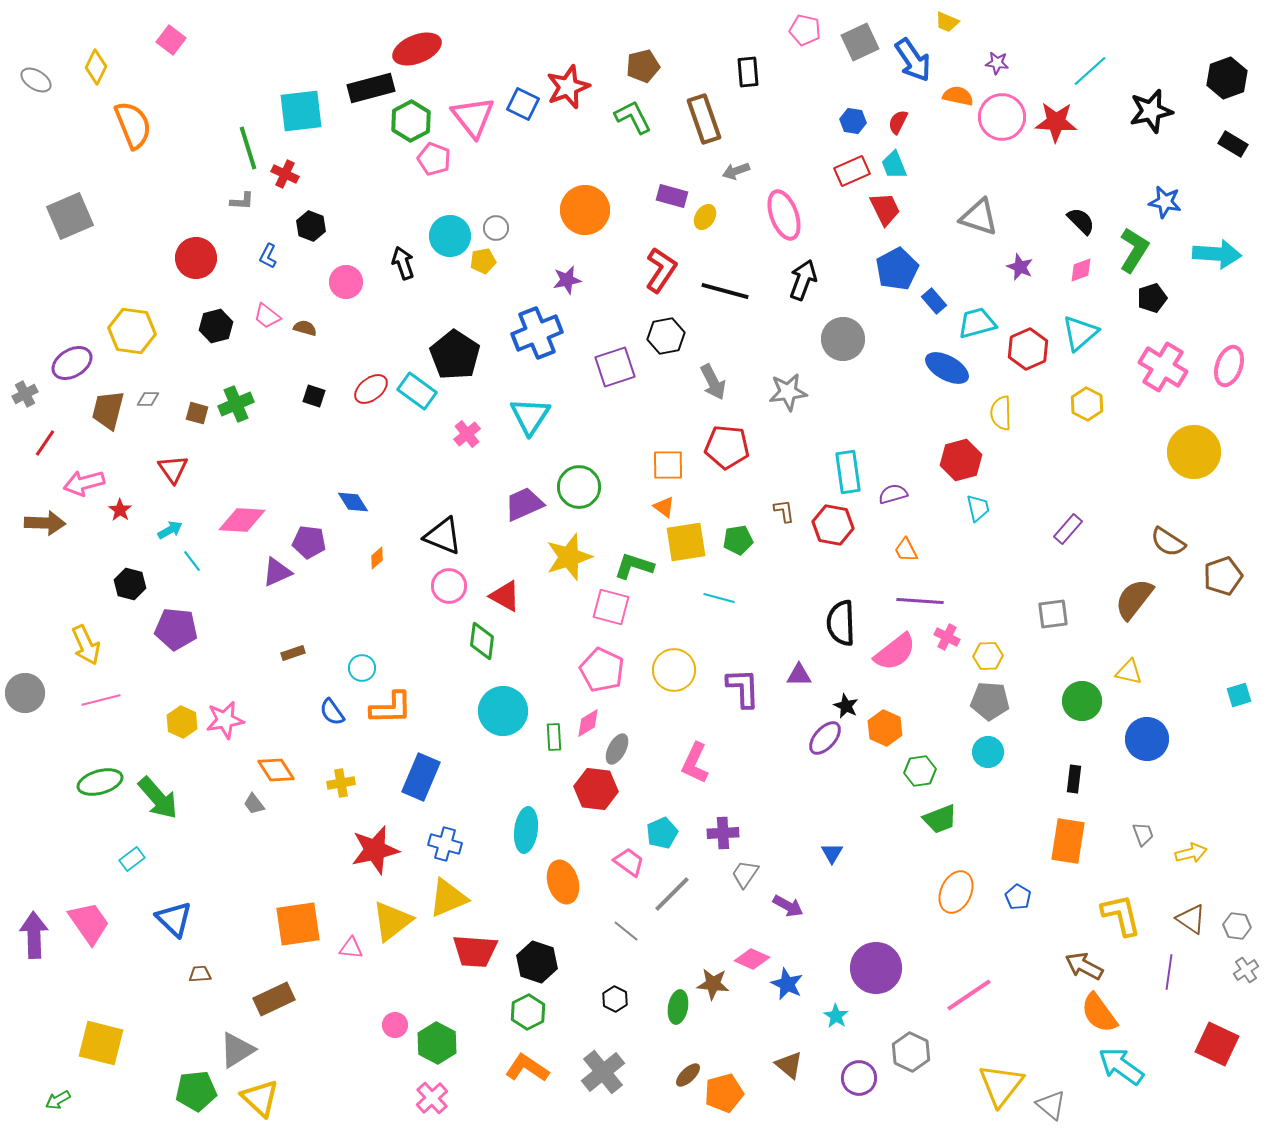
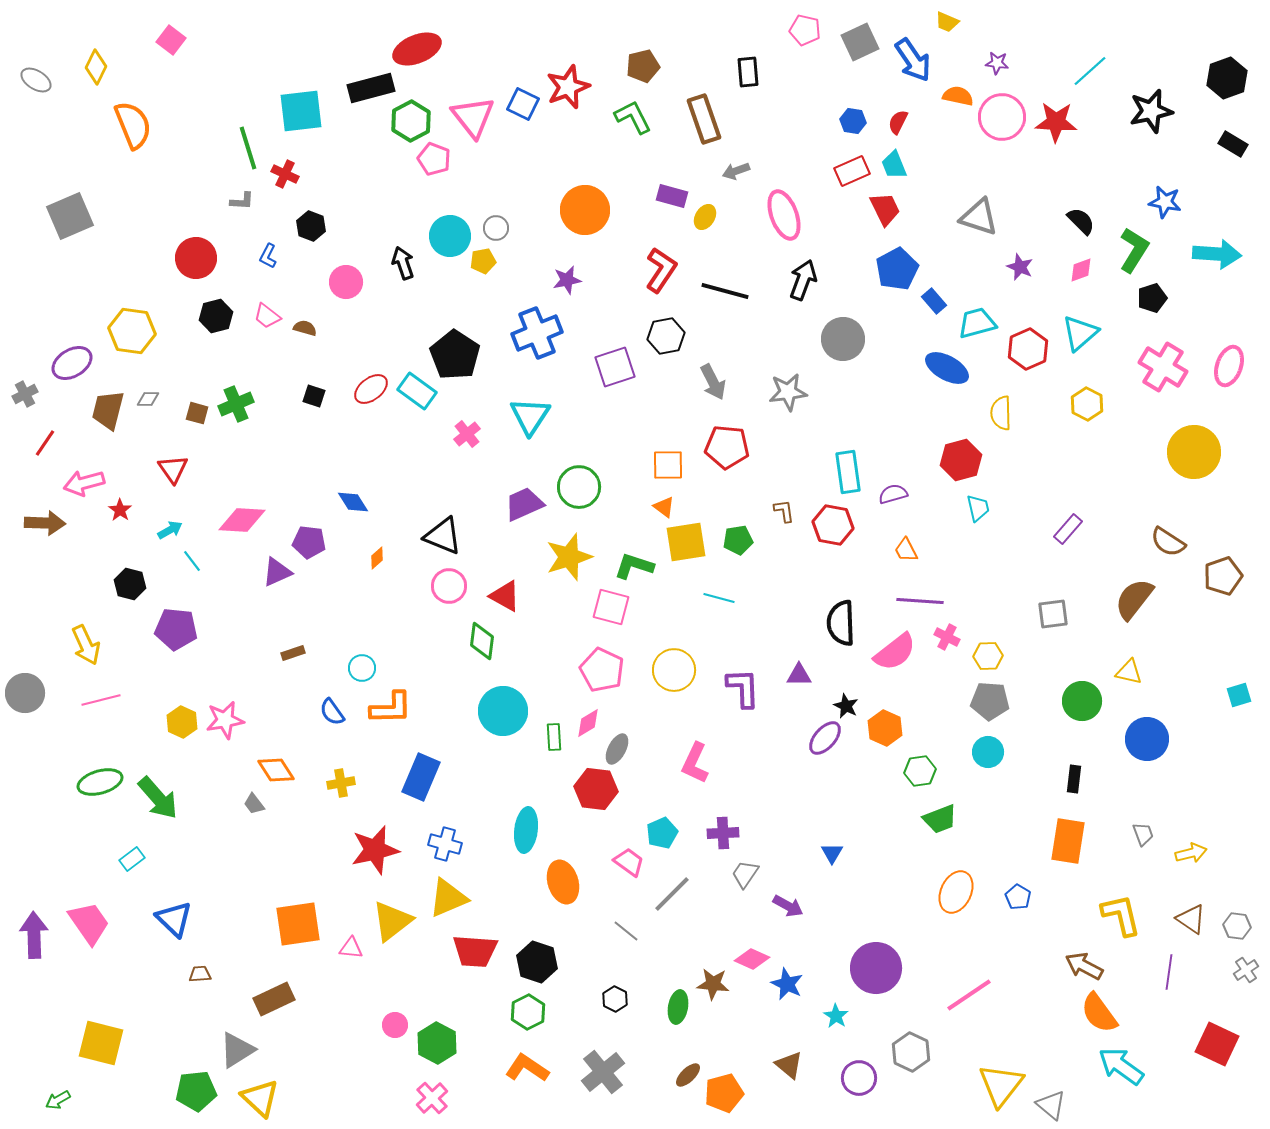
black hexagon at (216, 326): moved 10 px up
